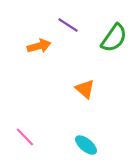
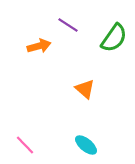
pink line: moved 8 px down
